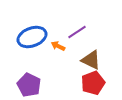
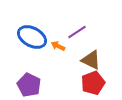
blue ellipse: rotated 48 degrees clockwise
